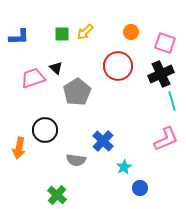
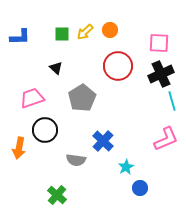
orange circle: moved 21 px left, 2 px up
blue L-shape: moved 1 px right
pink square: moved 6 px left; rotated 15 degrees counterclockwise
pink trapezoid: moved 1 px left, 20 px down
gray pentagon: moved 5 px right, 6 px down
cyan star: moved 2 px right
